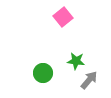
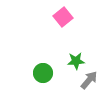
green star: rotated 12 degrees counterclockwise
